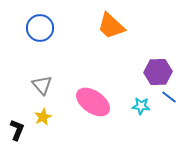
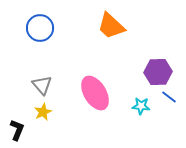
pink ellipse: moved 2 px right, 9 px up; rotated 24 degrees clockwise
yellow star: moved 5 px up
